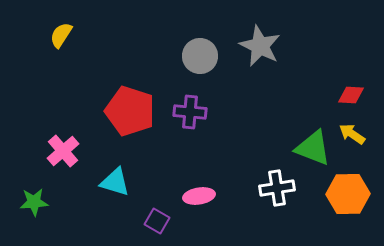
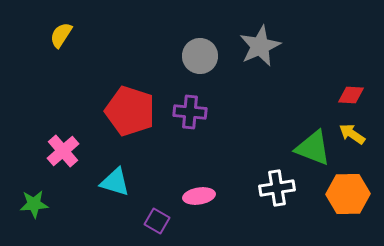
gray star: rotated 21 degrees clockwise
green star: moved 2 px down
